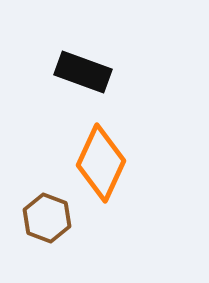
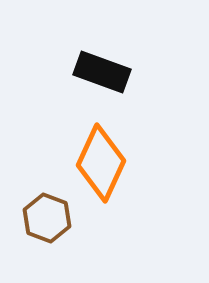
black rectangle: moved 19 px right
